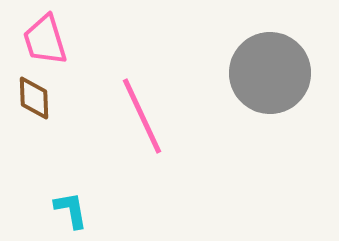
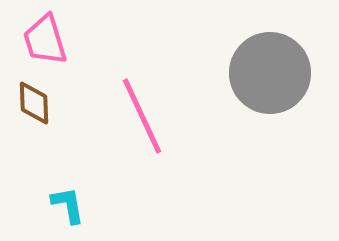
brown diamond: moved 5 px down
cyan L-shape: moved 3 px left, 5 px up
